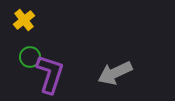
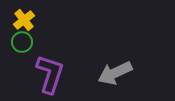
green circle: moved 8 px left, 15 px up
